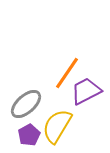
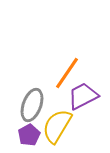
purple trapezoid: moved 3 px left, 5 px down
gray ellipse: moved 6 px right, 1 px down; rotated 28 degrees counterclockwise
